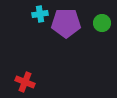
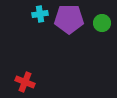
purple pentagon: moved 3 px right, 4 px up
